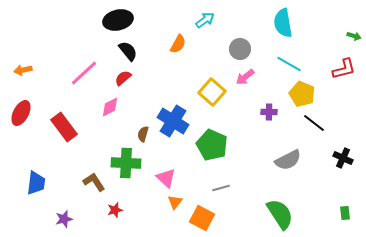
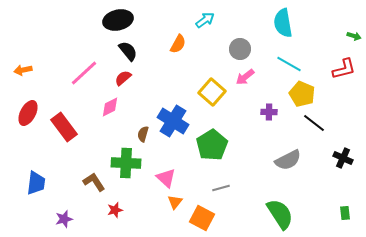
red ellipse: moved 7 px right
green pentagon: rotated 16 degrees clockwise
